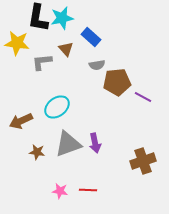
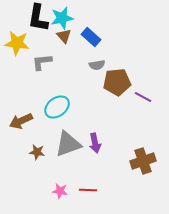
brown triangle: moved 2 px left, 13 px up
